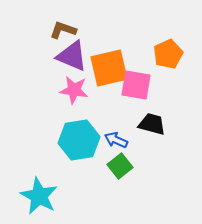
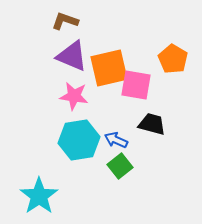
brown L-shape: moved 2 px right, 9 px up
orange pentagon: moved 5 px right, 5 px down; rotated 16 degrees counterclockwise
pink star: moved 6 px down
cyan star: rotated 9 degrees clockwise
